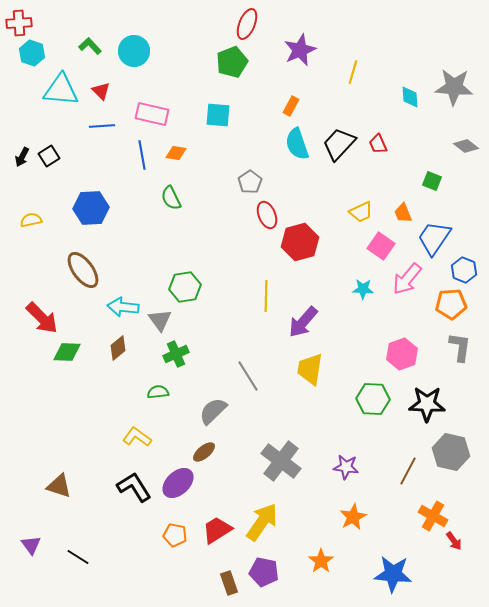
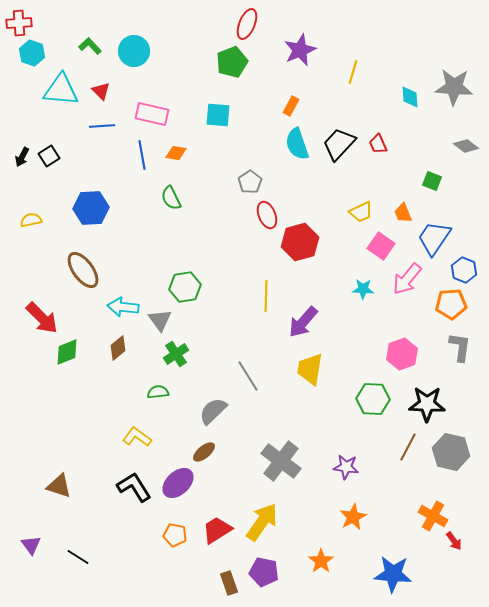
green diamond at (67, 352): rotated 24 degrees counterclockwise
green cross at (176, 354): rotated 10 degrees counterclockwise
brown line at (408, 471): moved 24 px up
